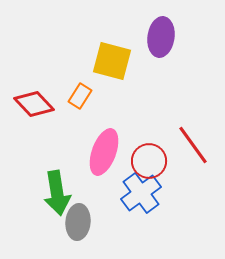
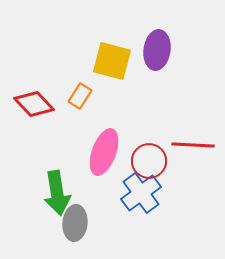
purple ellipse: moved 4 px left, 13 px down
red line: rotated 51 degrees counterclockwise
gray ellipse: moved 3 px left, 1 px down
